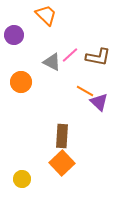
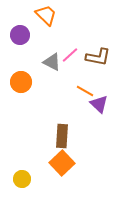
purple circle: moved 6 px right
purple triangle: moved 2 px down
